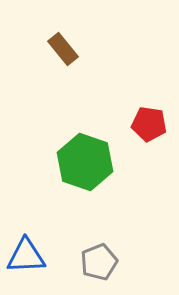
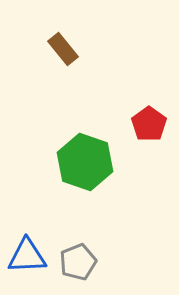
red pentagon: rotated 28 degrees clockwise
blue triangle: moved 1 px right
gray pentagon: moved 21 px left
